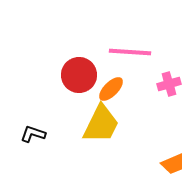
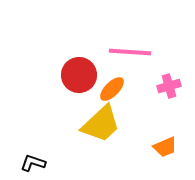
pink cross: moved 2 px down
orange ellipse: moved 1 px right
yellow trapezoid: rotated 21 degrees clockwise
black L-shape: moved 29 px down
orange trapezoid: moved 8 px left, 17 px up
